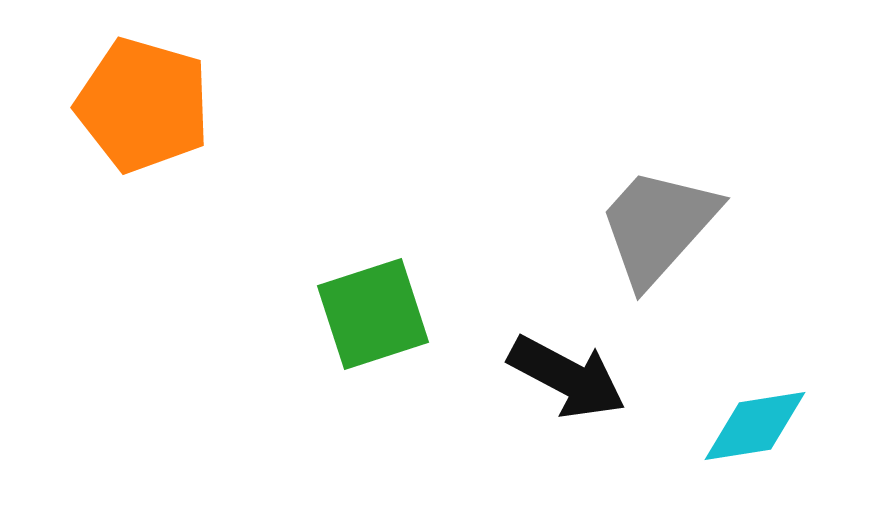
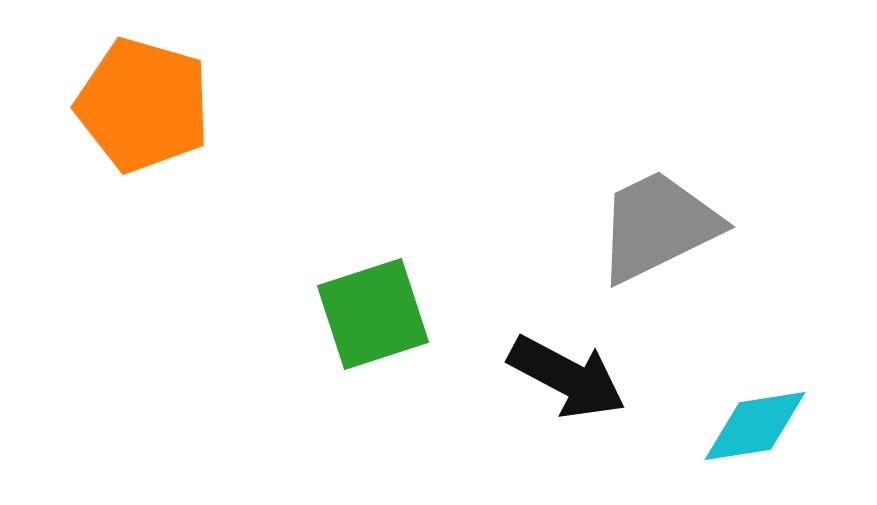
gray trapezoid: rotated 22 degrees clockwise
